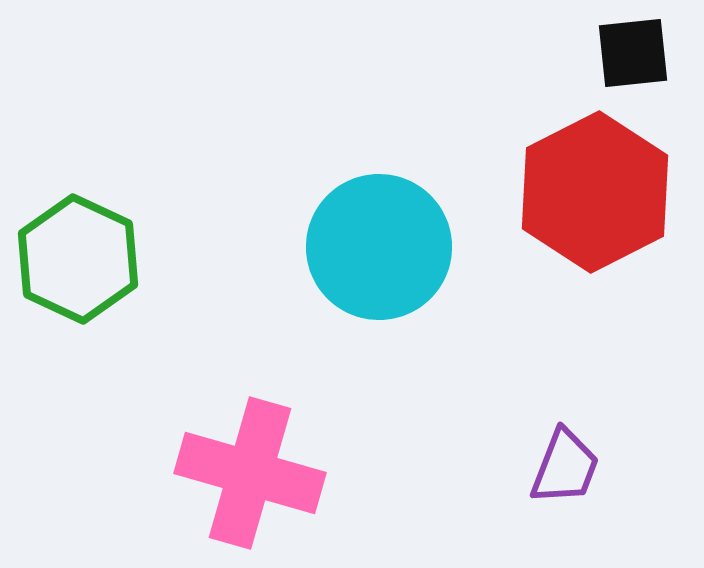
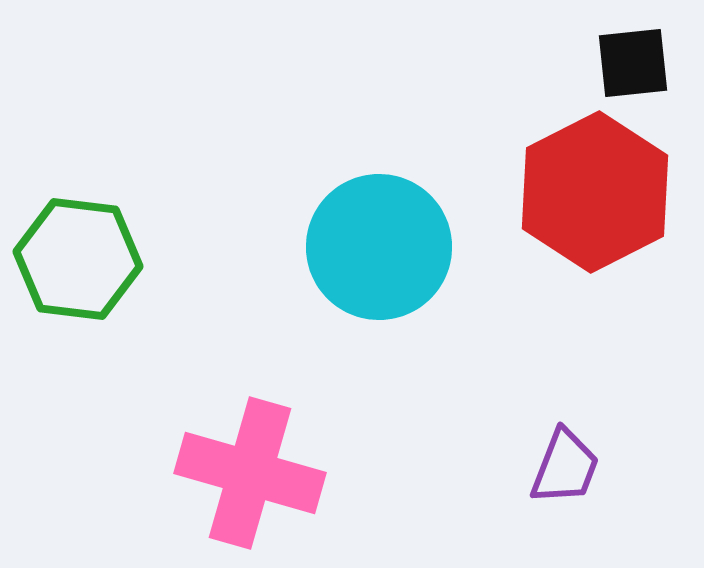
black square: moved 10 px down
green hexagon: rotated 18 degrees counterclockwise
